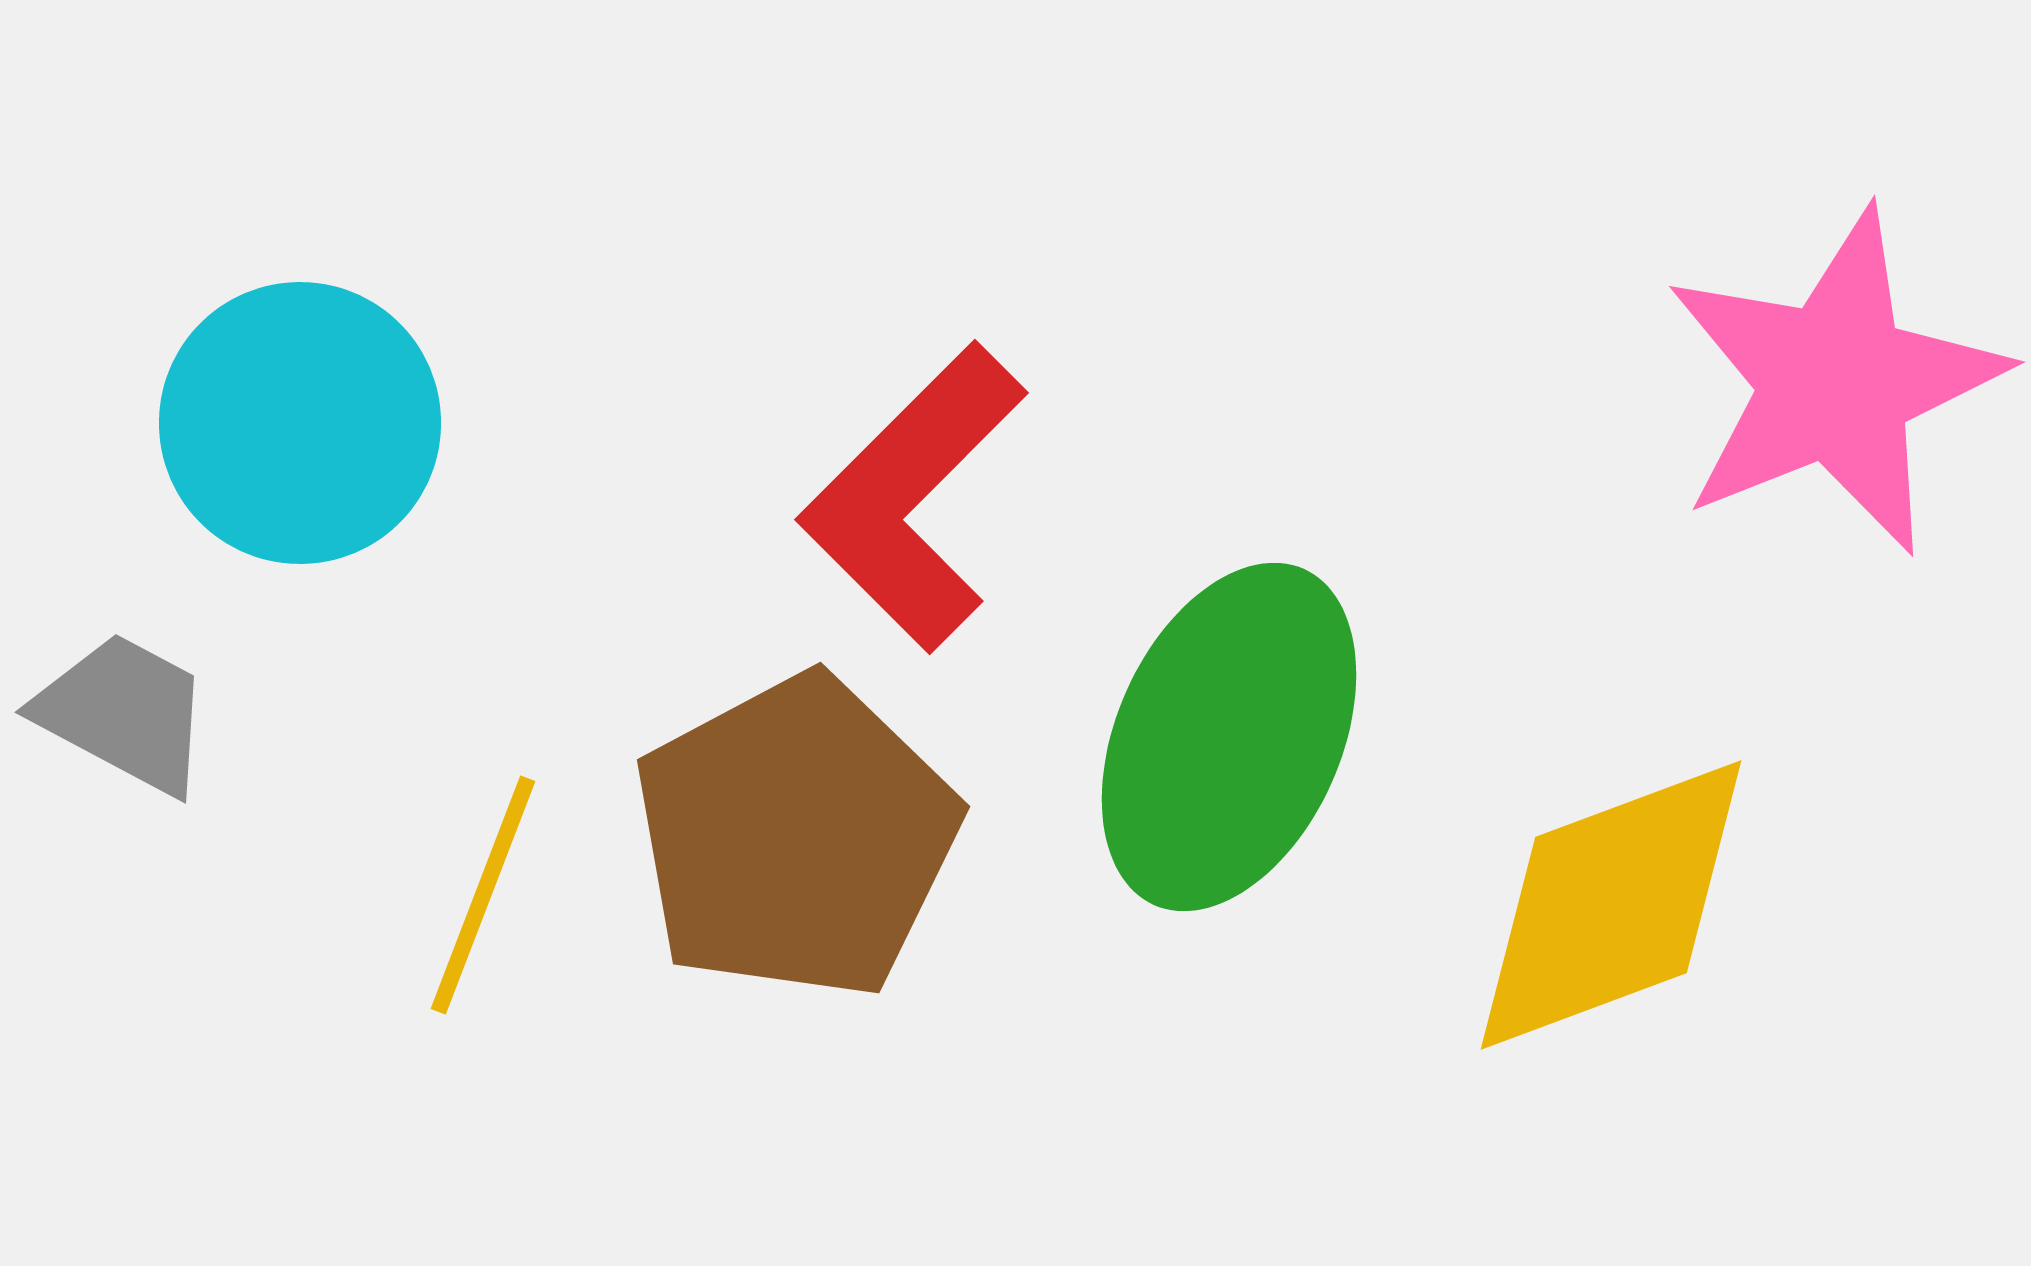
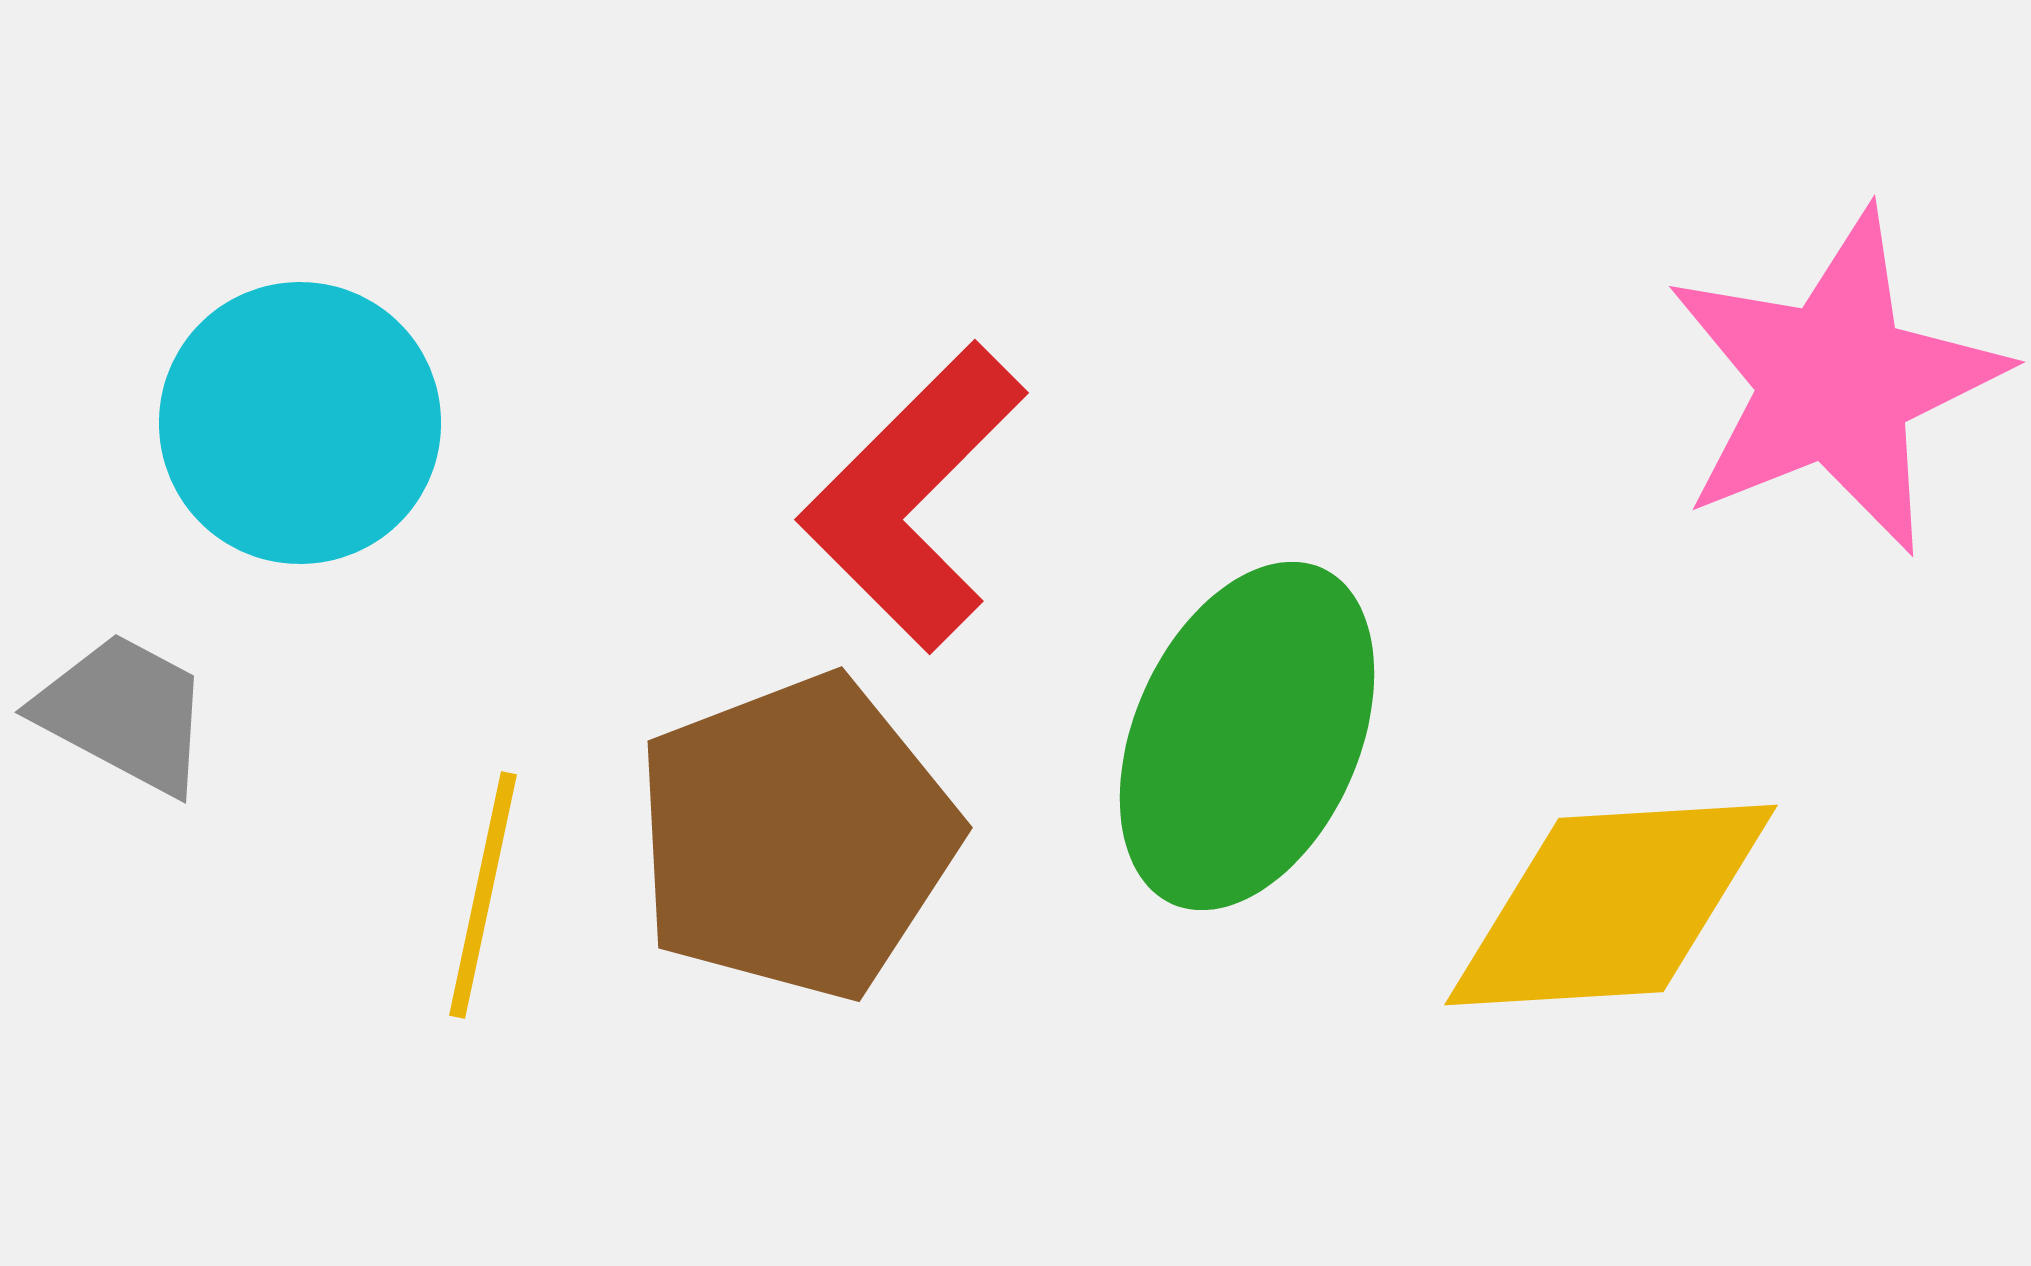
green ellipse: moved 18 px right, 1 px up
brown pentagon: rotated 7 degrees clockwise
yellow line: rotated 9 degrees counterclockwise
yellow diamond: rotated 17 degrees clockwise
